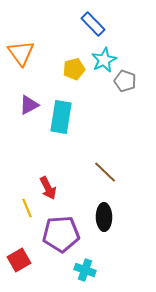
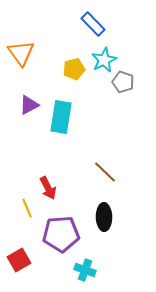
gray pentagon: moved 2 px left, 1 px down
